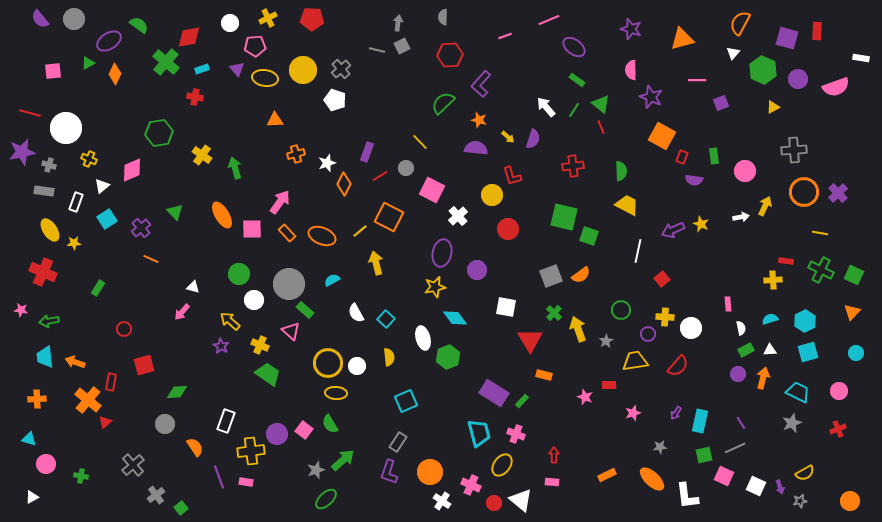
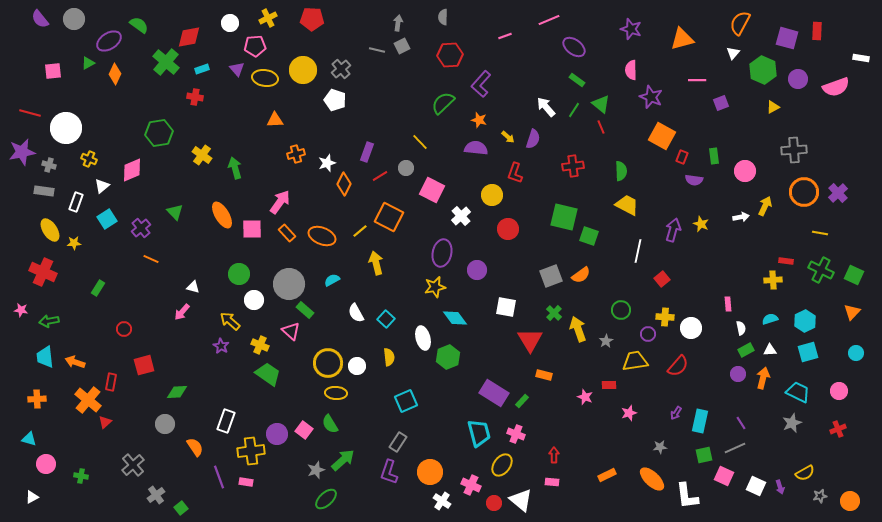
red L-shape at (512, 176): moved 3 px right, 3 px up; rotated 35 degrees clockwise
white cross at (458, 216): moved 3 px right
purple arrow at (673, 230): rotated 130 degrees clockwise
pink star at (633, 413): moved 4 px left
gray star at (800, 501): moved 20 px right, 5 px up
